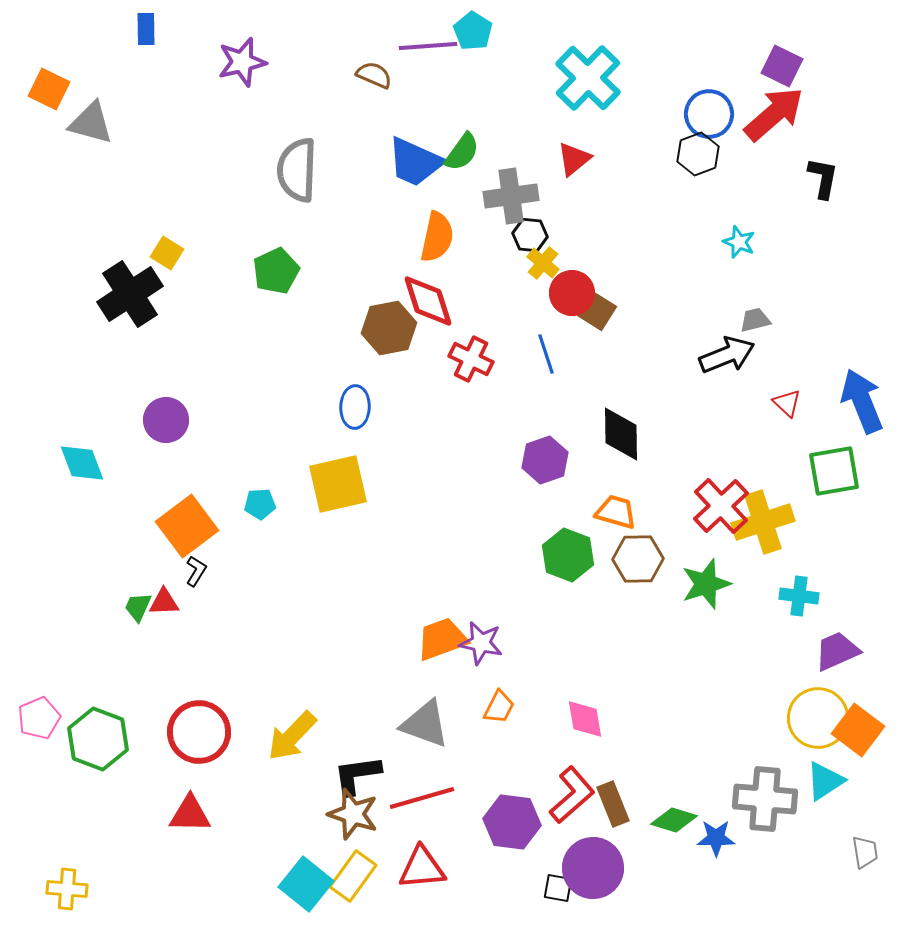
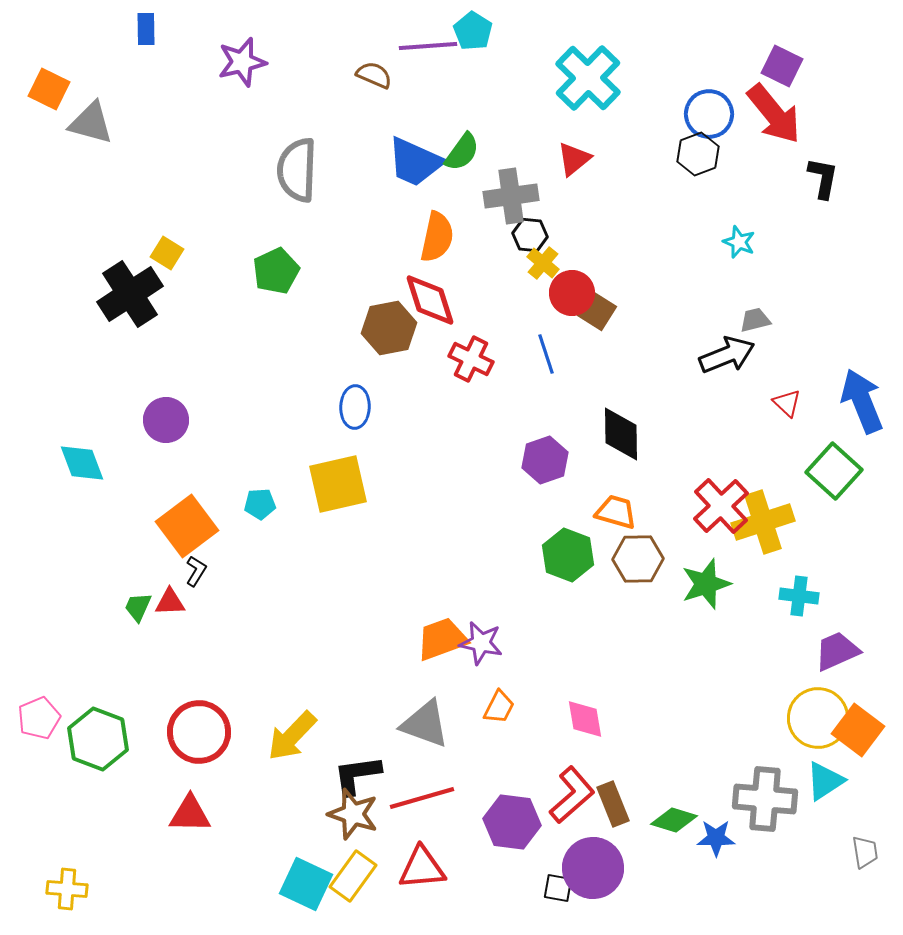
red arrow at (774, 114): rotated 92 degrees clockwise
red diamond at (428, 301): moved 2 px right, 1 px up
green square at (834, 471): rotated 38 degrees counterclockwise
red triangle at (164, 602): moved 6 px right
cyan square at (306, 884): rotated 14 degrees counterclockwise
